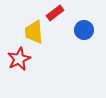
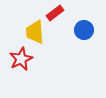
yellow trapezoid: moved 1 px right
red star: moved 2 px right
